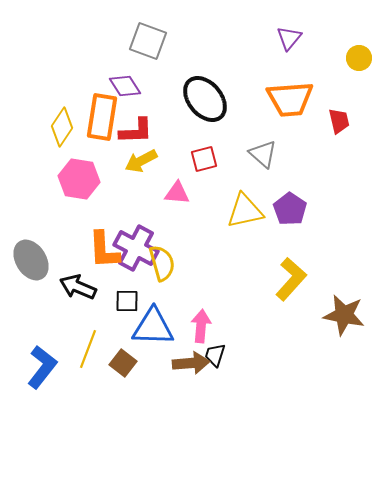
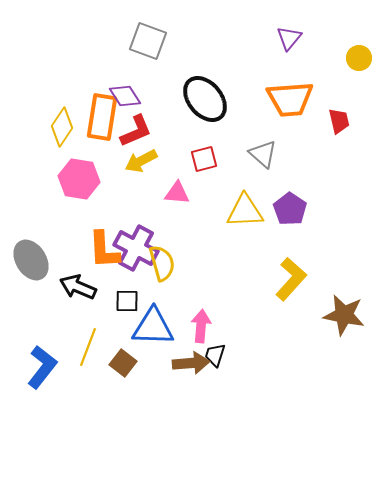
purple diamond: moved 10 px down
red L-shape: rotated 21 degrees counterclockwise
yellow triangle: rotated 9 degrees clockwise
yellow line: moved 2 px up
